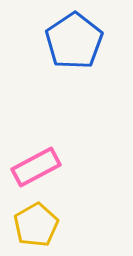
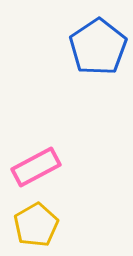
blue pentagon: moved 24 px right, 6 px down
